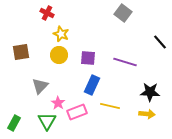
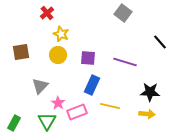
red cross: rotated 24 degrees clockwise
yellow circle: moved 1 px left
